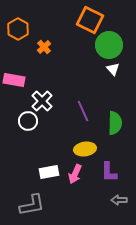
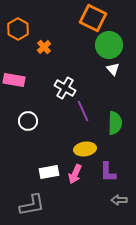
orange square: moved 3 px right, 2 px up
white cross: moved 23 px right, 13 px up; rotated 15 degrees counterclockwise
purple L-shape: moved 1 px left
